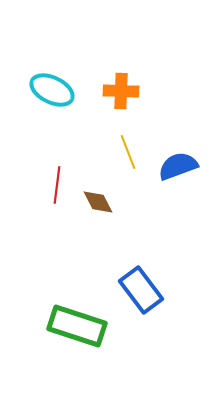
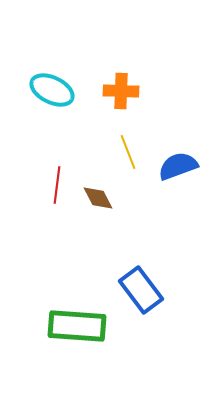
brown diamond: moved 4 px up
green rectangle: rotated 14 degrees counterclockwise
